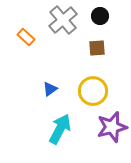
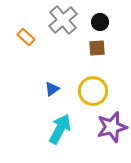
black circle: moved 6 px down
blue triangle: moved 2 px right
